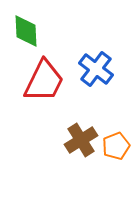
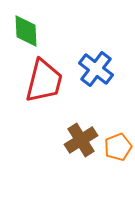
red trapezoid: rotated 12 degrees counterclockwise
orange pentagon: moved 2 px right, 1 px down
